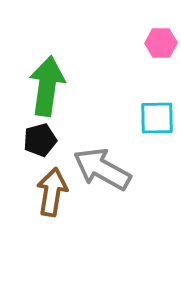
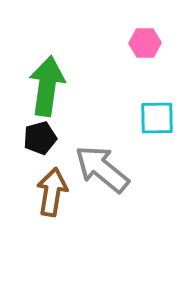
pink hexagon: moved 16 px left
black pentagon: moved 2 px up
gray arrow: rotated 10 degrees clockwise
